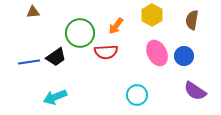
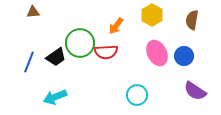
green circle: moved 10 px down
blue line: rotated 60 degrees counterclockwise
